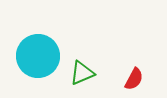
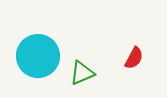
red semicircle: moved 21 px up
